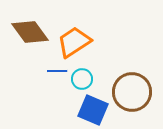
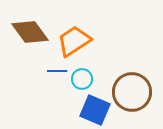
orange trapezoid: moved 1 px up
blue square: moved 2 px right
